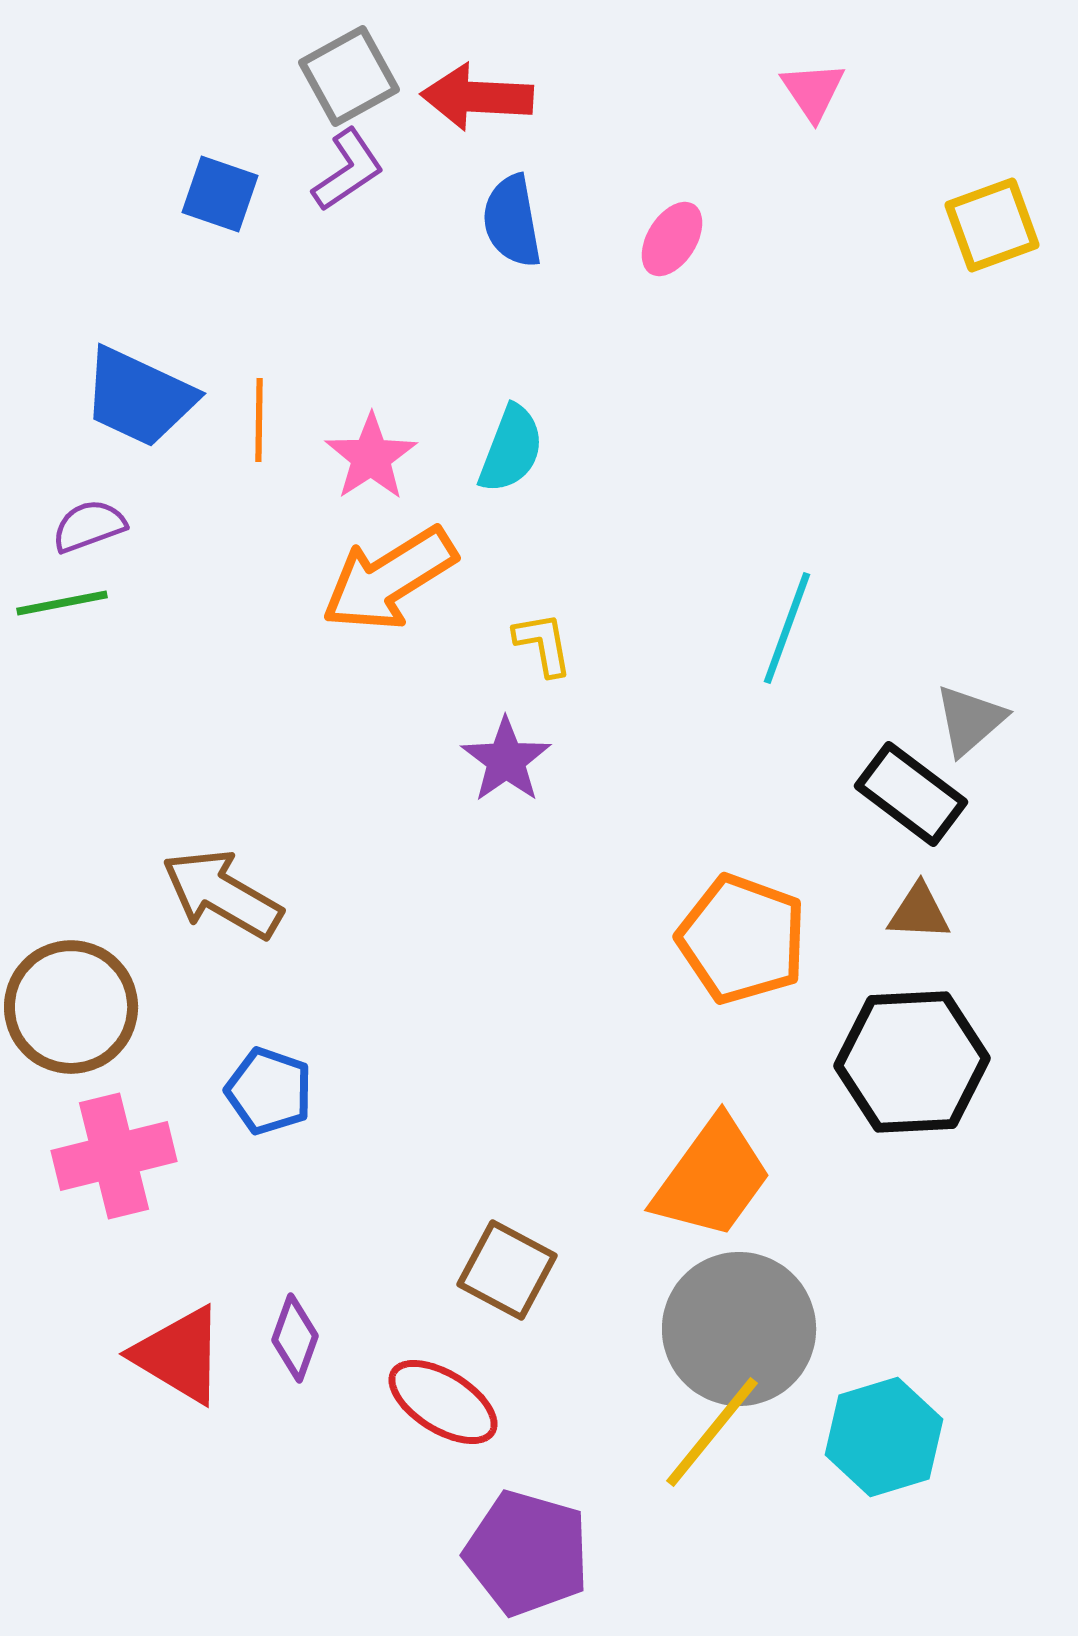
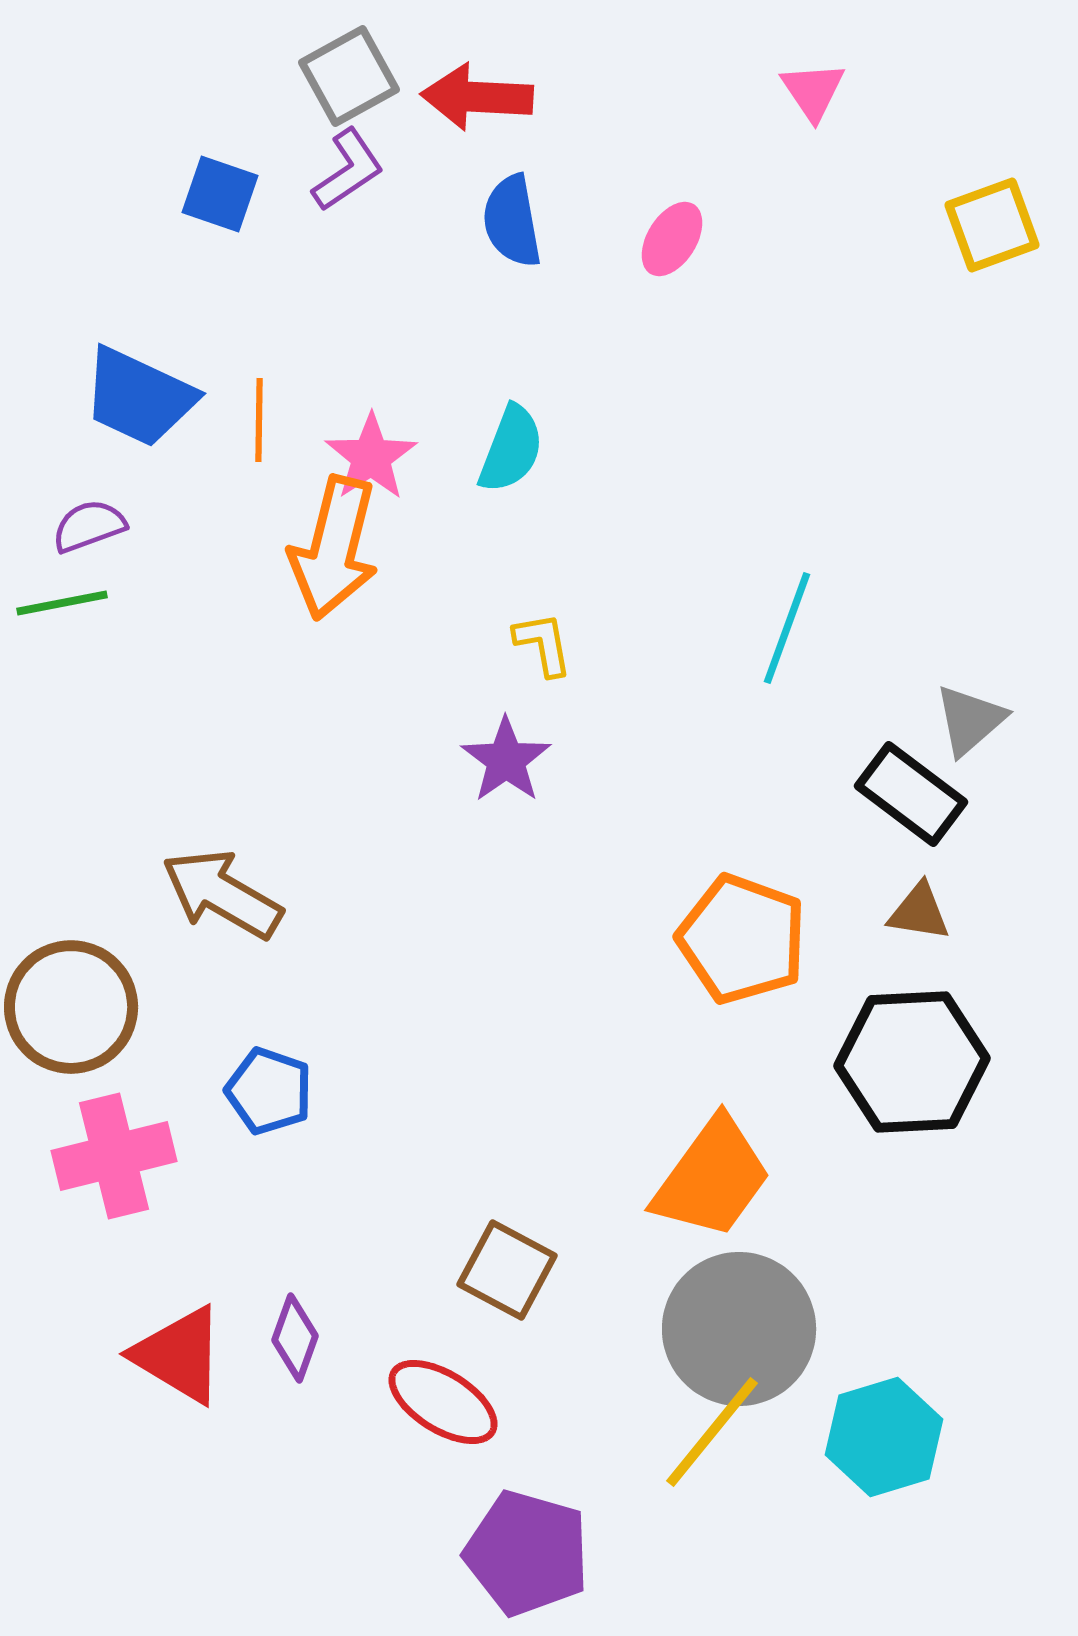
orange arrow: moved 55 px left, 31 px up; rotated 44 degrees counterclockwise
brown triangle: rotated 6 degrees clockwise
